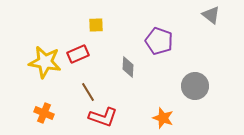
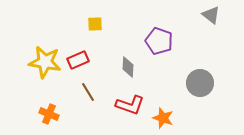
yellow square: moved 1 px left, 1 px up
red rectangle: moved 6 px down
gray circle: moved 5 px right, 3 px up
orange cross: moved 5 px right, 1 px down
red L-shape: moved 27 px right, 12 px up
